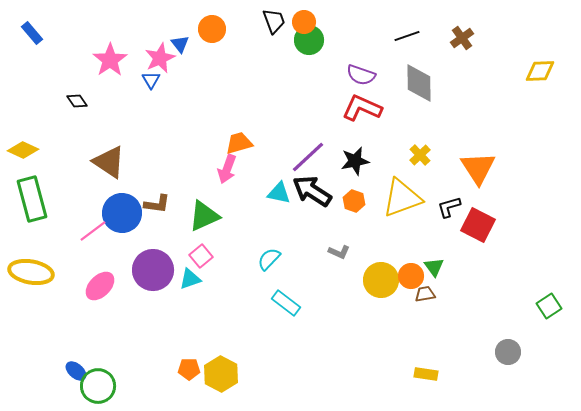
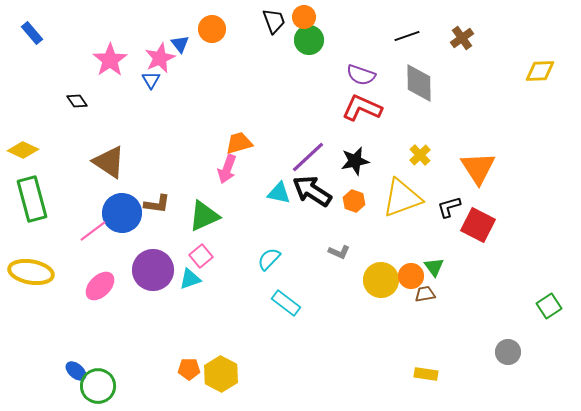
orange circle at (304, 22): moved 5 px up
